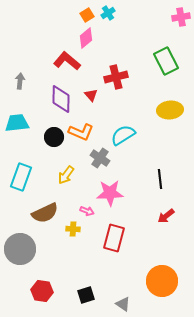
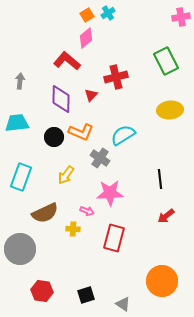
red triangle: rotated 24 degrees clockwise
